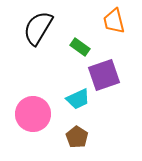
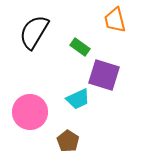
orange trapezoid: moved 1 px right, 1 px up
black semicircle: moved 4 px left, 4 px down
purple square: rotated 36 degrees clockwise
pink circle: moved 3 px left, 2 px up
brown pentagon: moved 9 px left, 4 px down
